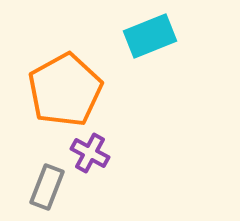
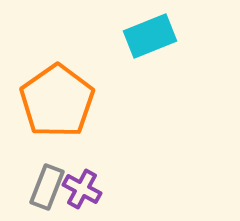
orange pentagon: moved 8 px left, 11 px down; rotated 6 degrees counterclockwise
purple cross: moved 8 px left, 36 px down
